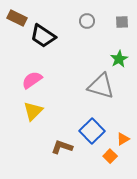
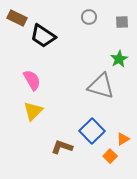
gray circle: moved 2 px right, 4 px up
pink semicircle: rotated 95 degrees clockwise
